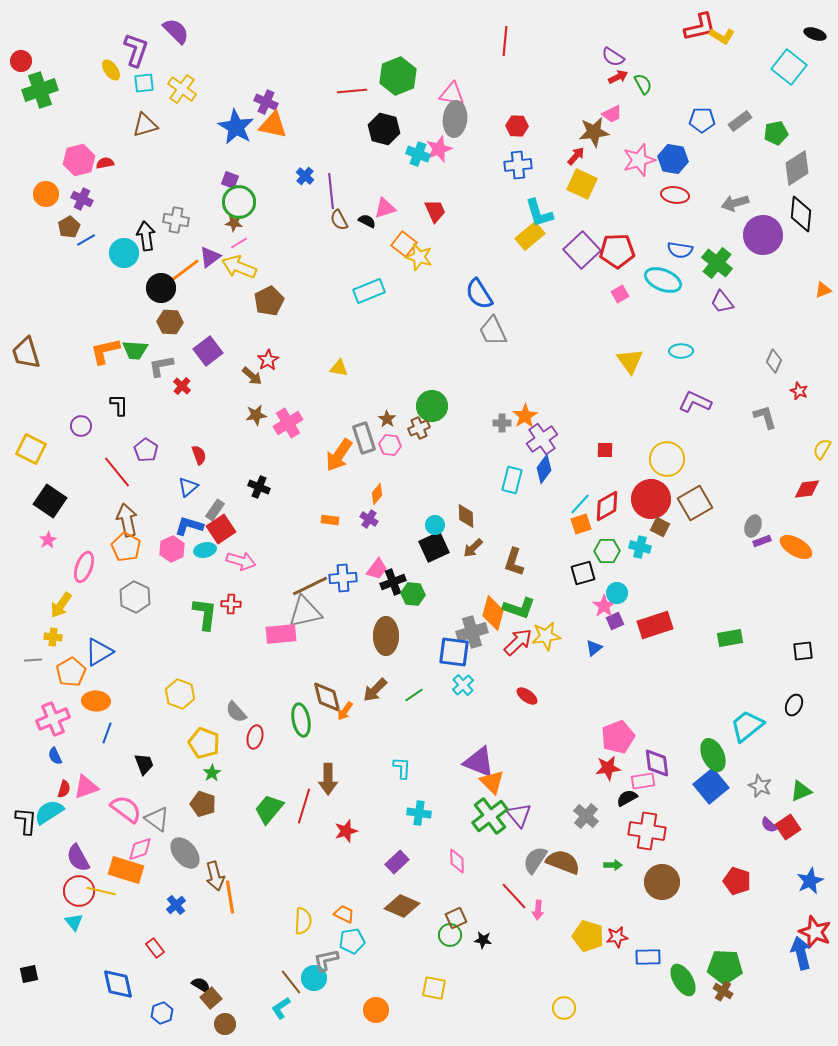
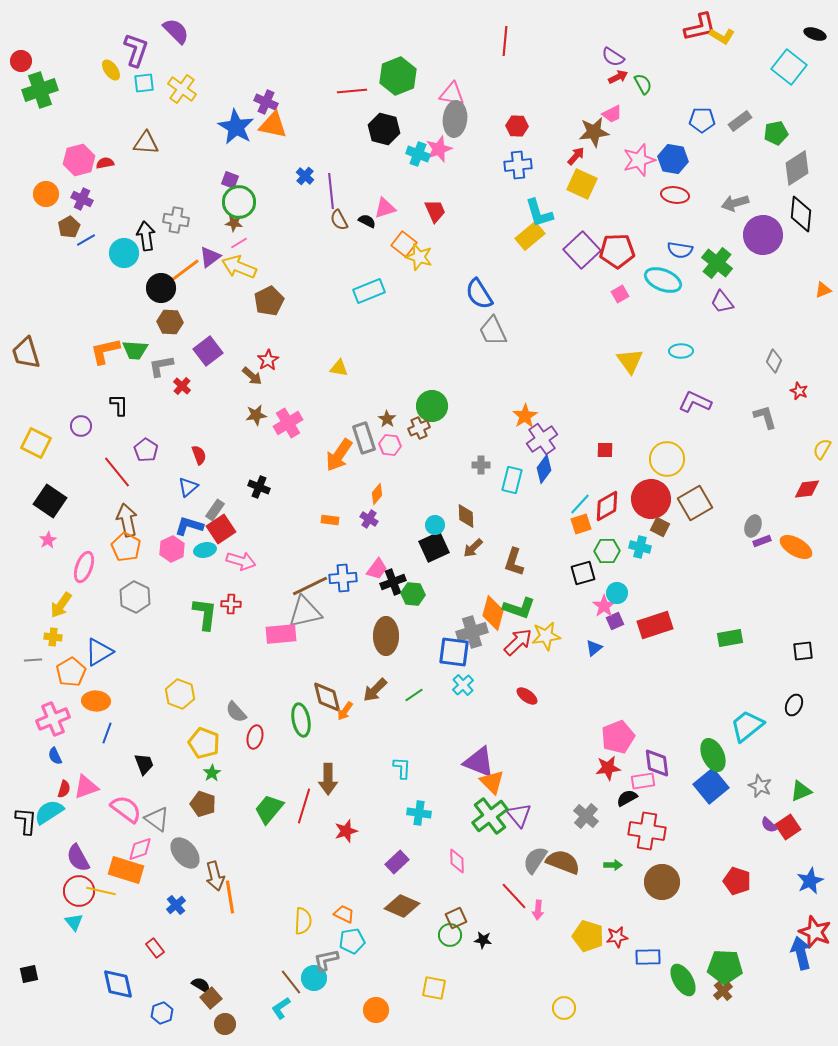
brown triangle at (145, 125): moved 1 px right, 18 px down; rotated 20 degrees clockwise
gray cross at (502, 423): moved 21 px left, 42 px down
yellow square at (31, 449): moved 5 px right, 6 px up
brown cross at (723, 991): rotated 18 degrees clockwise
